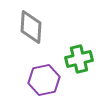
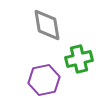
gray diamond: moved 16 px right, 2 px up; rotated 12 degrees counterclockwise
